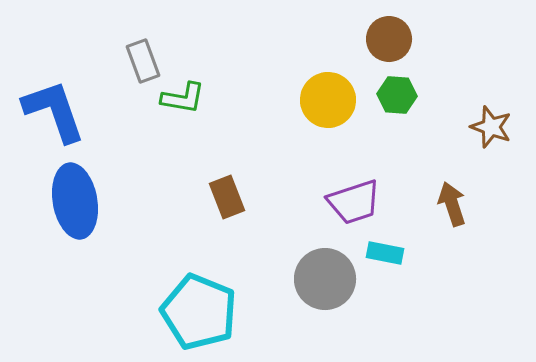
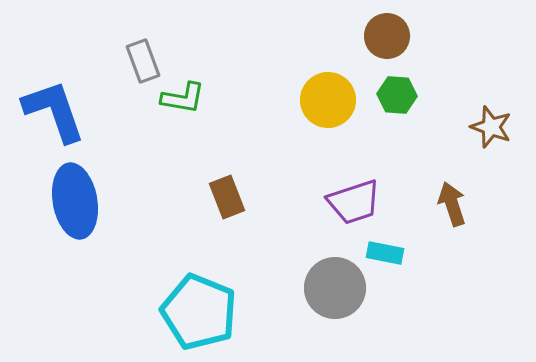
brown circle: moved 2 px left, 3 px up
gray circle: moved 10 px right, 9 px down
